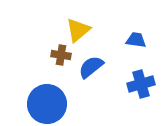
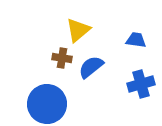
brown cross: moved 1 px right, 3 px down
